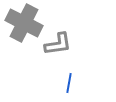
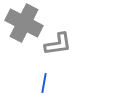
blue line: moved 25 px left
